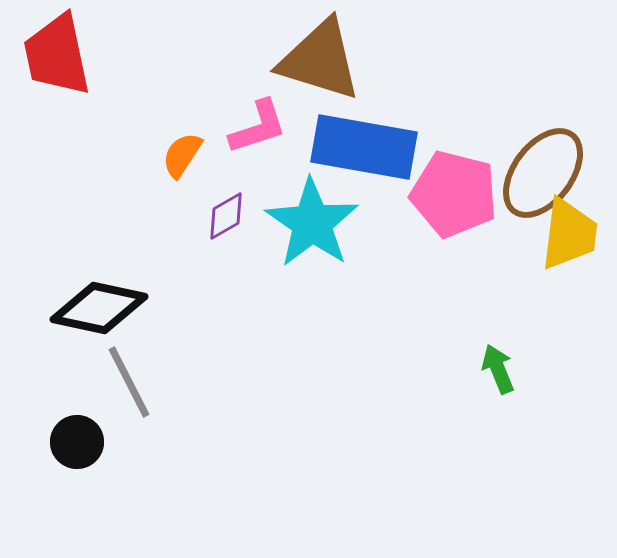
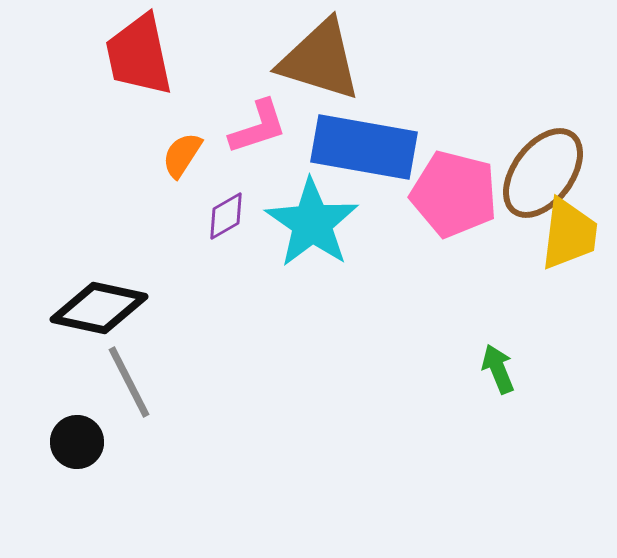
red trapezoid: moved 82 px right
